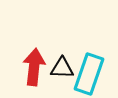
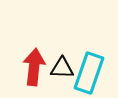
cyan rectangle: moved 1 px up
